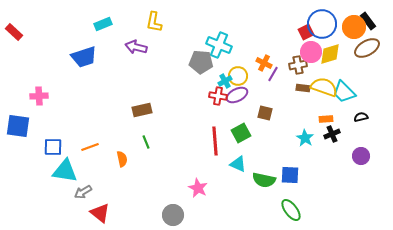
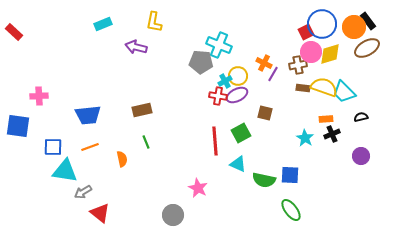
blue trapezoid at (84, 57): moved 4 px right, 58 px down; rotated 12 degrees clockwise
